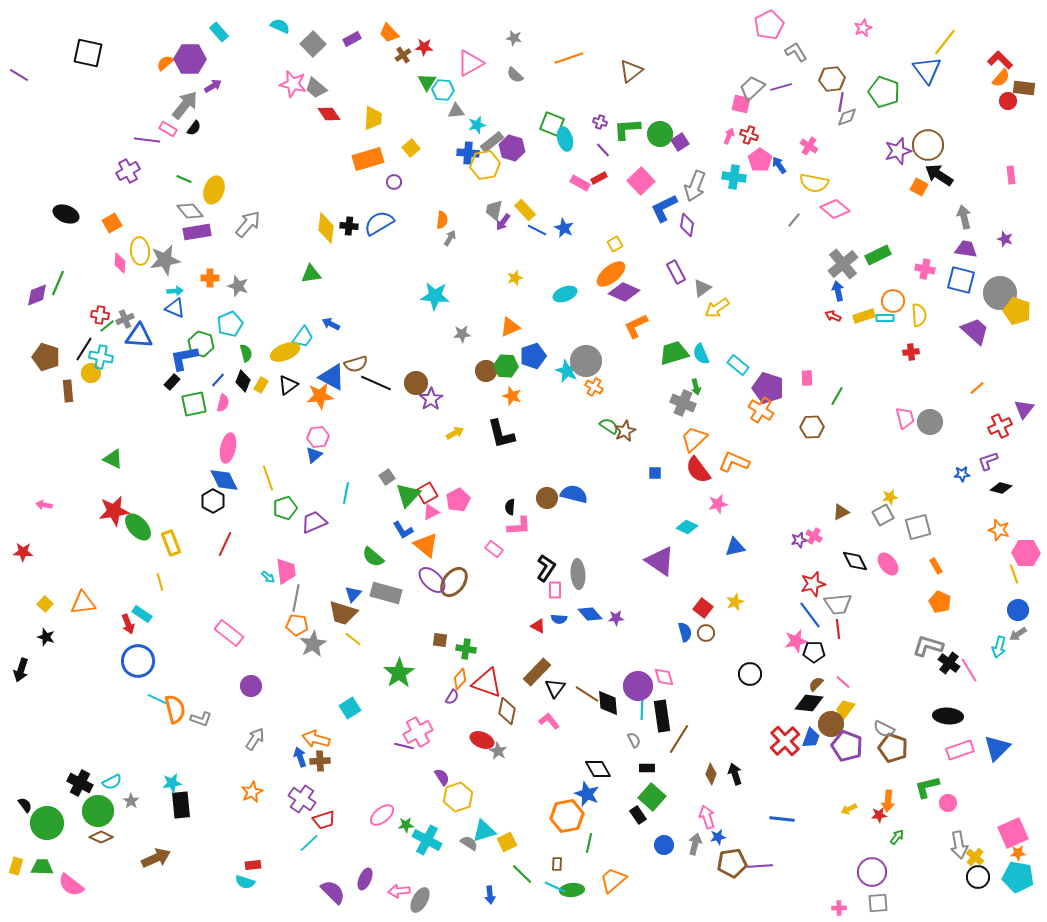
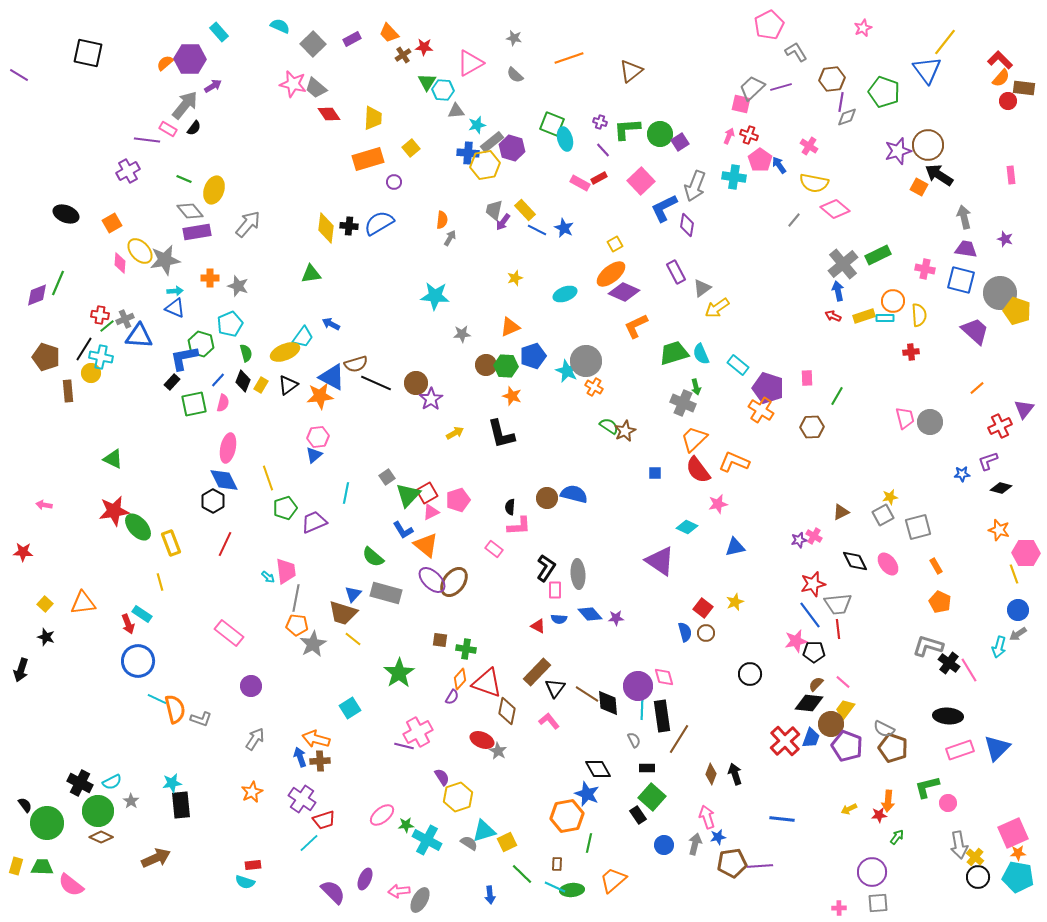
yellow ellipse at (140, 251): rotated 36 degrees counterclockwise
brown circle at (486, 371): moved 6 px up
pink pentagon at (458, 500): rotated 10 degrees clockwise
